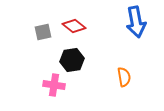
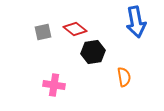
red diamond: moved 1 px right, 3 px down
black hexagon: moved 21 px right, 8 px up
